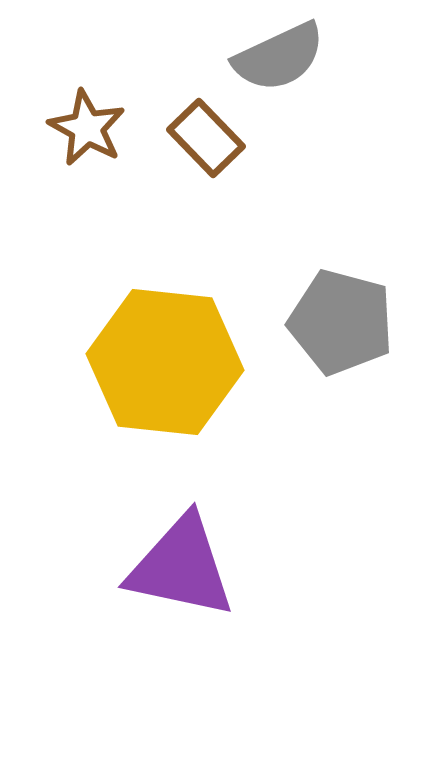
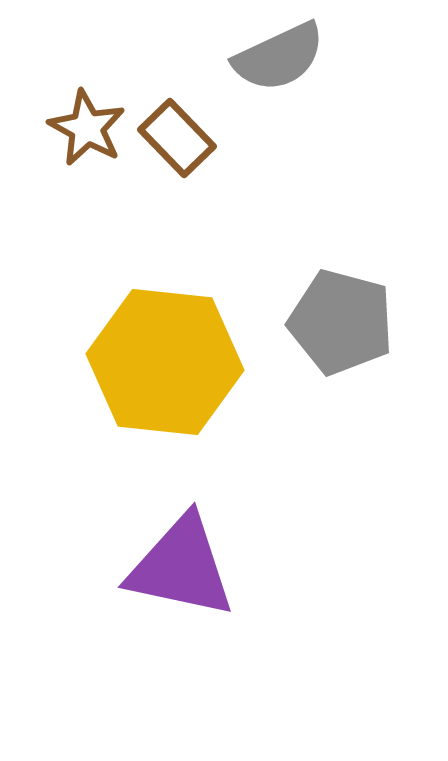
brown rectangle: moved 29 px left
